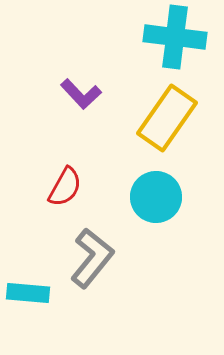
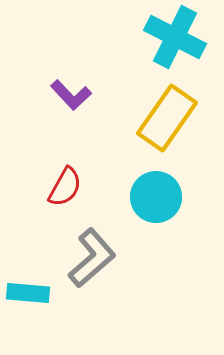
cyan cross: rotated 20 degrees clockwise
purple L-shape: moved 10 px left, 1 px down
gray L-shape: rotated 10 degrees clockwise
